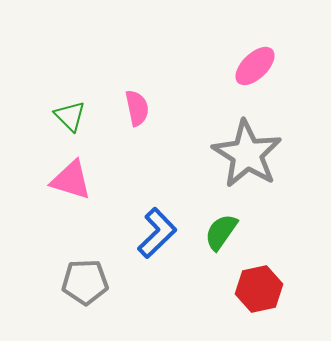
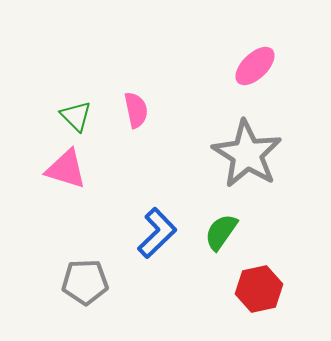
pink semicircle: moved 1 px left, 2 px down
green triangle: moved 6 px right
pink triangle: moved 5 px left, 11 px up
